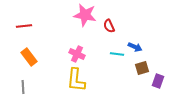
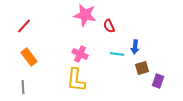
red line: rotated 42 degrees counterclockwise
blue arrow: rotated 72 degrees clockwise
pink cross: moved 3 px right
